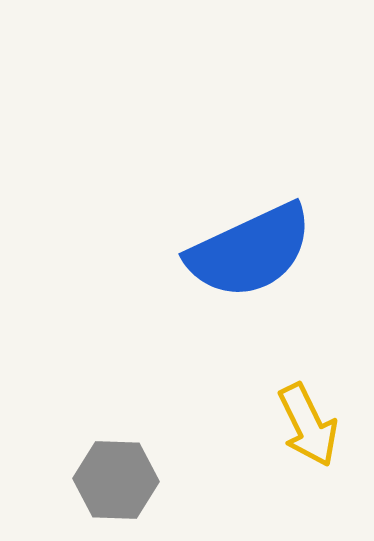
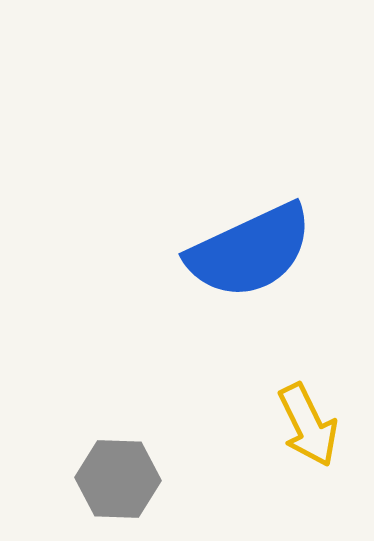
gray hexagon: moved 2 px right, 1 px up
